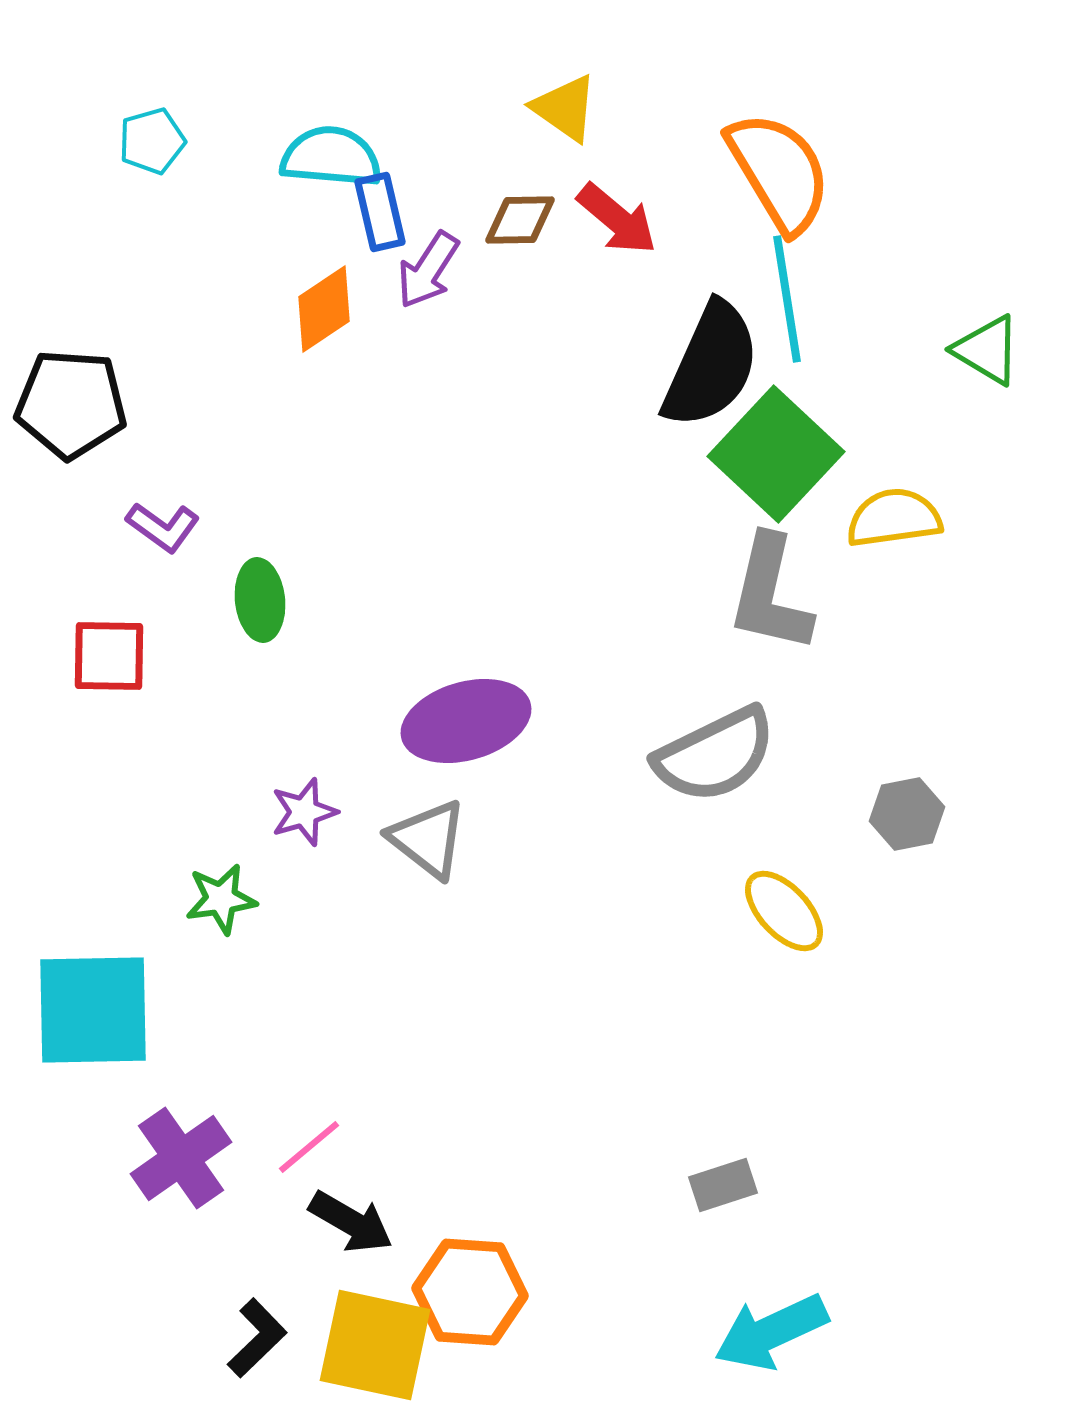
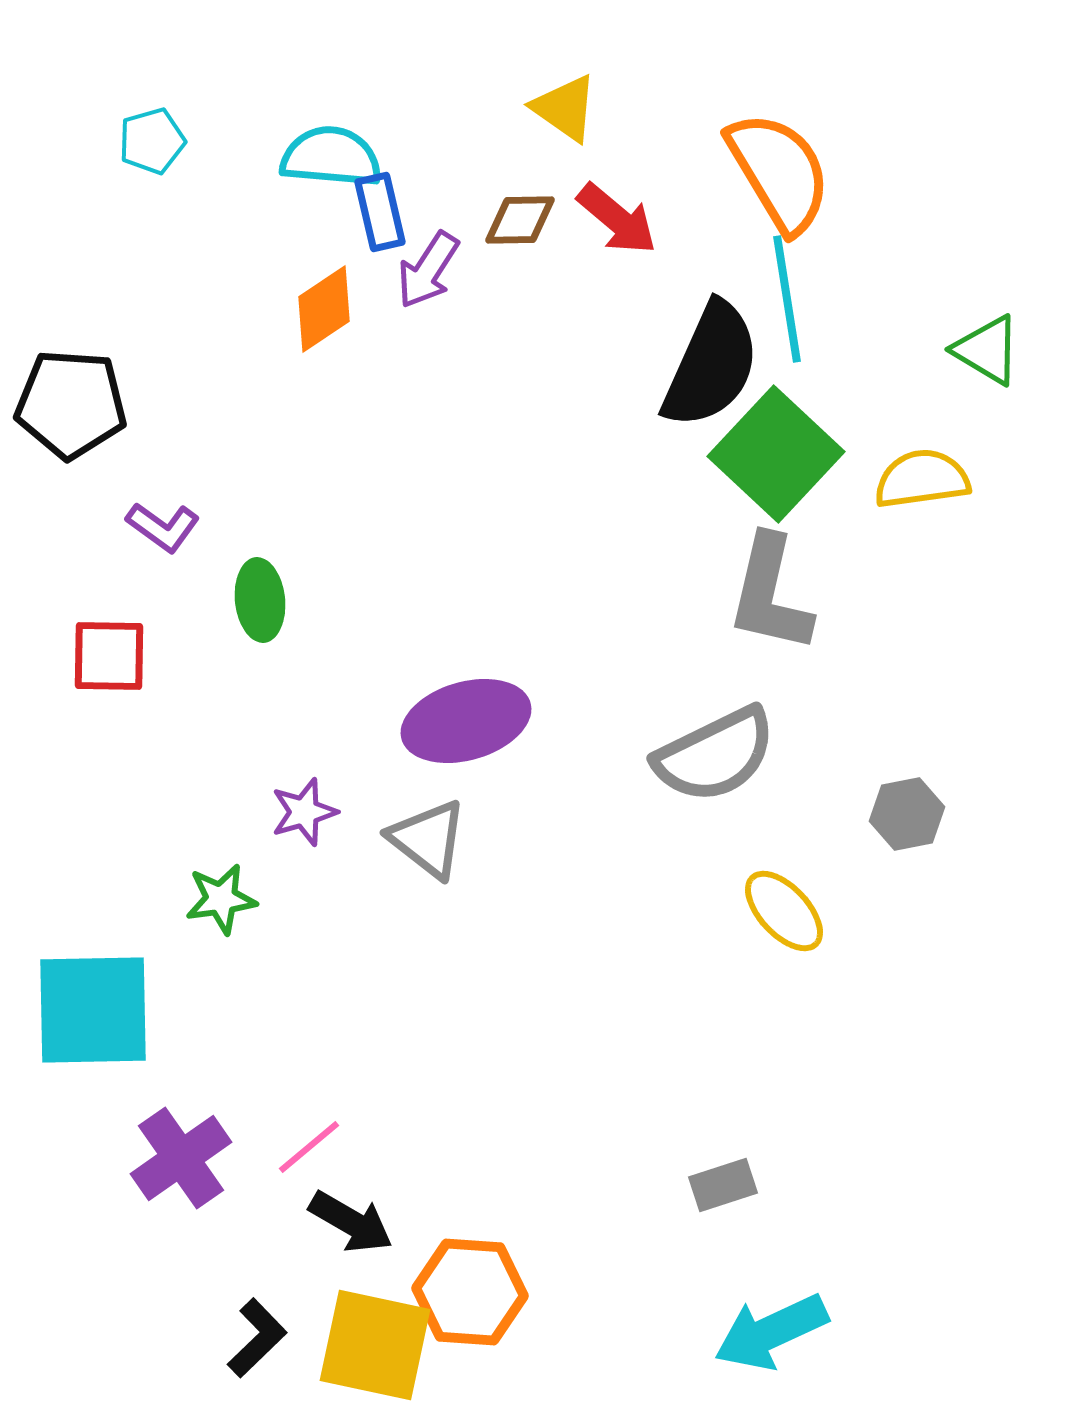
yellow semicircle: moved 28 px right, 39 px up
